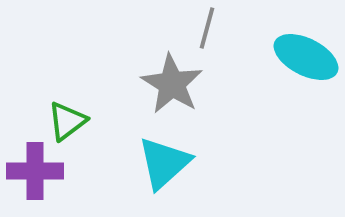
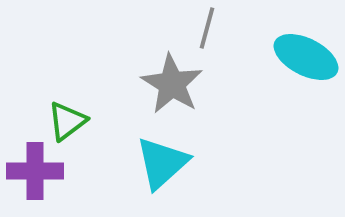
cyan triangle: moved 2 px left
